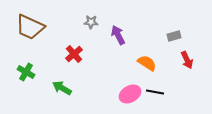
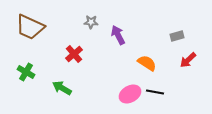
gray rectangle: moved 3 px right
red arrow: moved 1 px right; rotated 72 degrees clockwise
